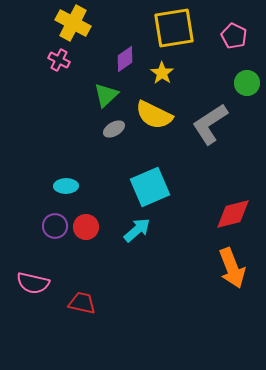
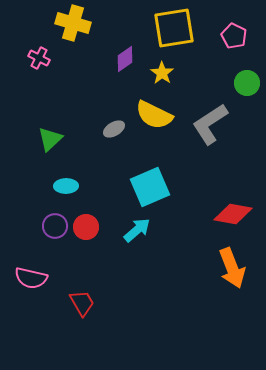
yellow cross: rotated 12 degrees counterclockwise
pink cross: moved 20 px left, 2 px up
green triangle: moved 56 px left, 44 px down
red diamond: rotated 24 degrees clockwise
pink semicircle: moved 2 px left, 5 px up
red trapezoid: rotated 48 degrees clockwise
